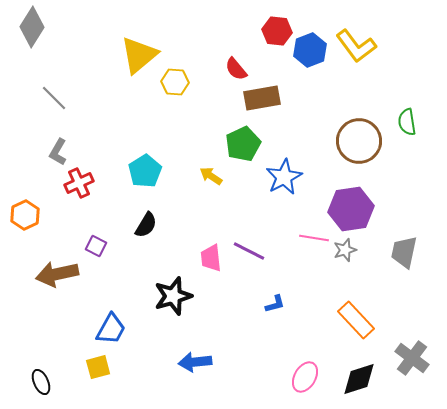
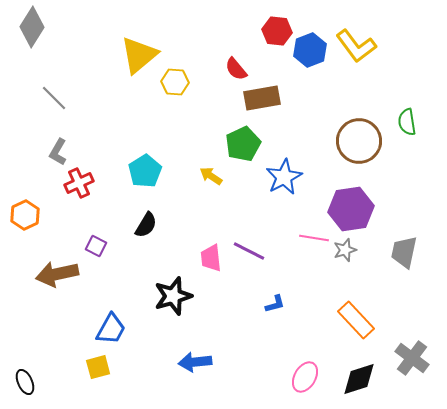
black ellipse: moved 16 px left
